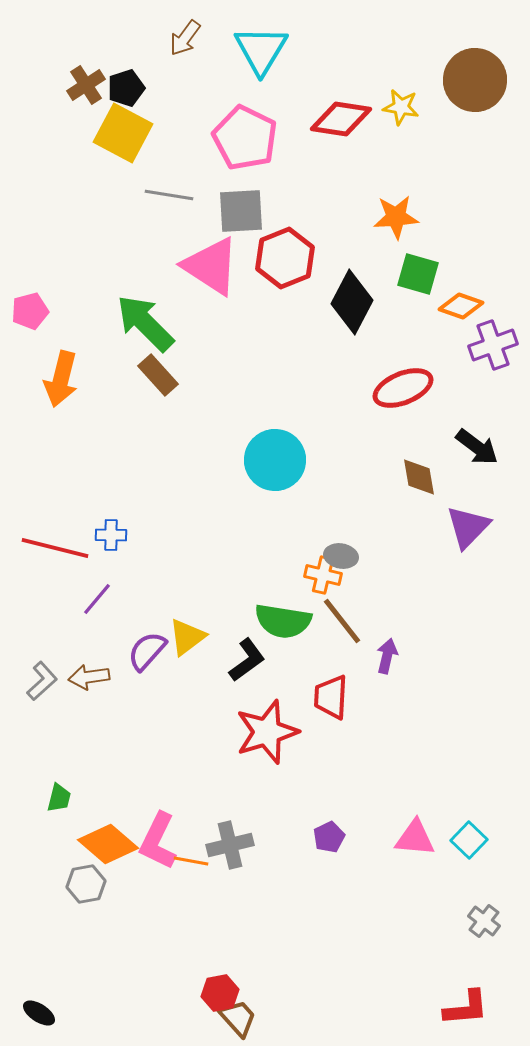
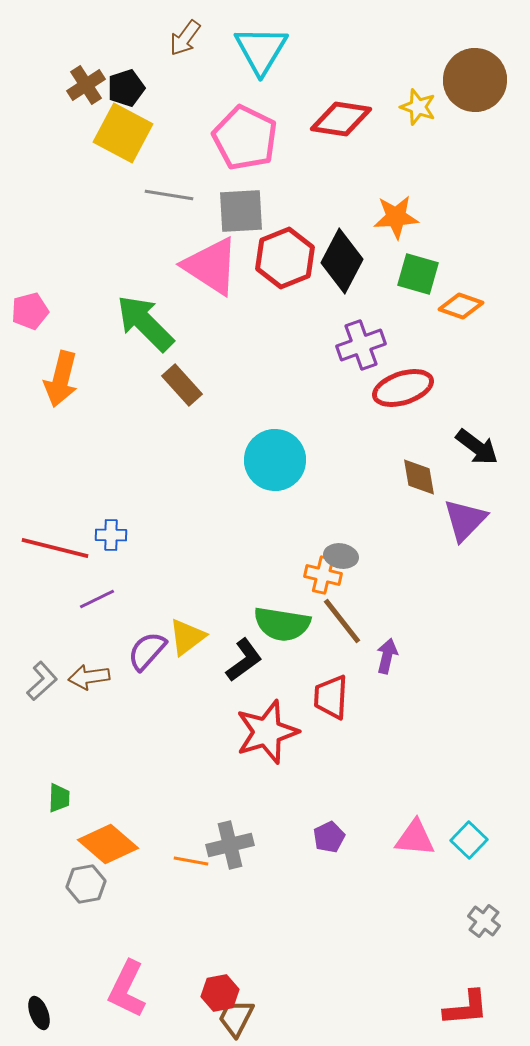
yellow star at (401, 107): moved 17 px right; rotated 9 degrees clockwise
black diamond at (352, 302): moved 10 px left, 41 px up
purple cross at (493, 345): moved 132 px left
brown rectangle at (158, 375): moved 24 px right, 10 px down
red ellipse at (403, 388): rotated 4 degrees clockwise
purple triangle at (468, 527): moved 3 px left, 7 px up
purple line at (97, 599): rotated 24 degrees clockwise
green semicircle at (283, 621): moved 1 px left, 3 px down
black L-shape at (247, 660): moved 3 px left
green trapezoid at (59, 798): rotated 12 degrees counterclockwise
pink L-shape at (158, 841): moved 31 px left, 148 px down
black ellipse at (39, 1013): rotated 36 degrees clockwise
brown trapezoid at (238, 1018): moved 2 px left; rotated 111 degrees counterclockwise
